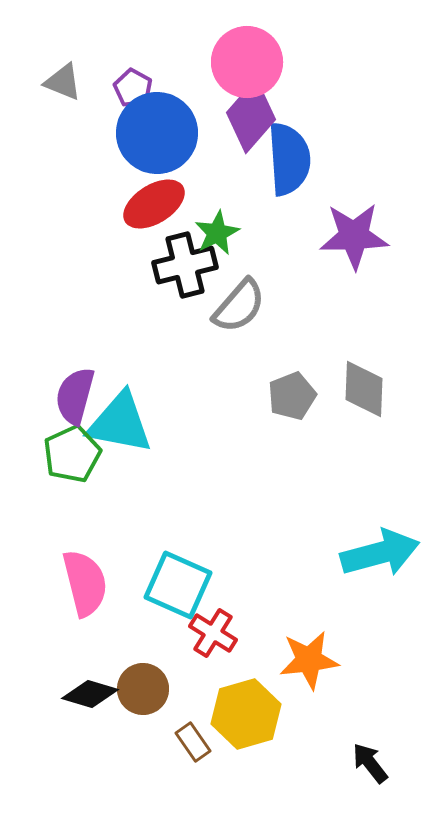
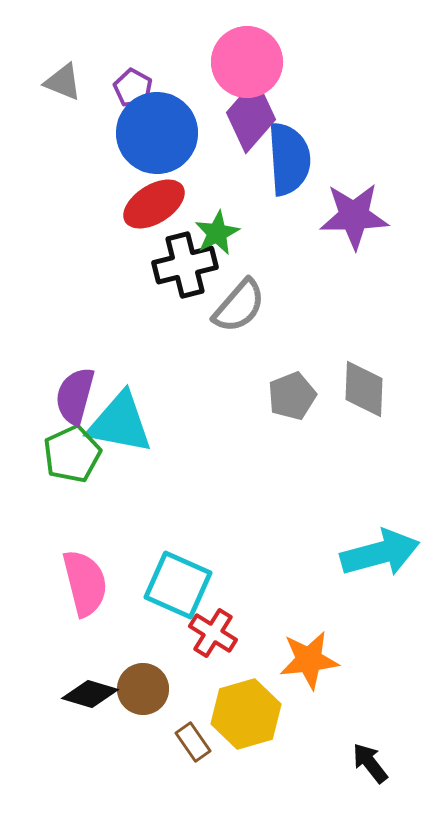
purple star: moved 20 px up
